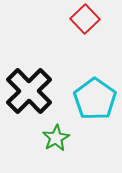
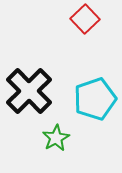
cyan pentagon: rotated 18 degrees clockwise
